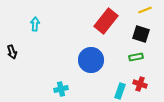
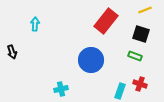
green rectangle: moved 1 px left, 1 px up; rotated 32 degrees clockwise
